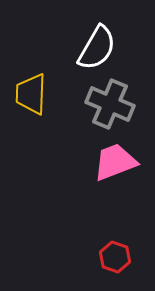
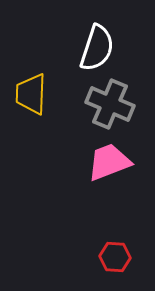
white semicircle: rotated 12 degrees counterclockwise
pink trapezoid: moved 6 px left
red hexagon: rotated 16 degrees counterclockwise
